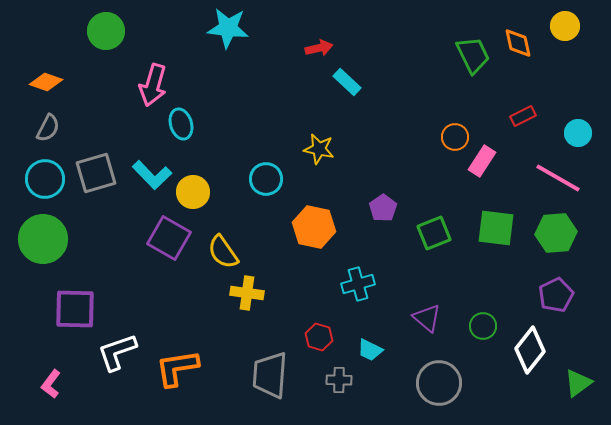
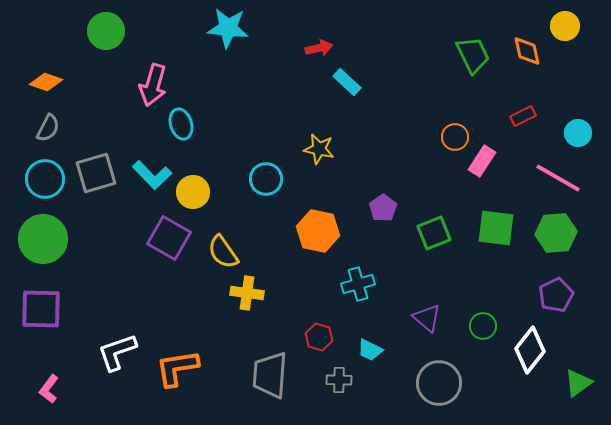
orange diamond at (518, 43): moved 9 px right, 8 px down
orange hexagon at (314, 227): moved 4 px right, 4 px down
purple square at (75, 309): moved 34 px left
pink L-shape at (51, 384): moved 2 px left, 5 px down
